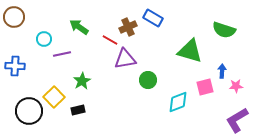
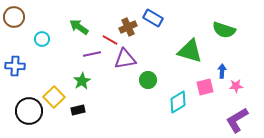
cyan circle: moved 2 px left
purple line: moved 30 px right
cyan diamond: rotated 10 degrees counterclockwise
